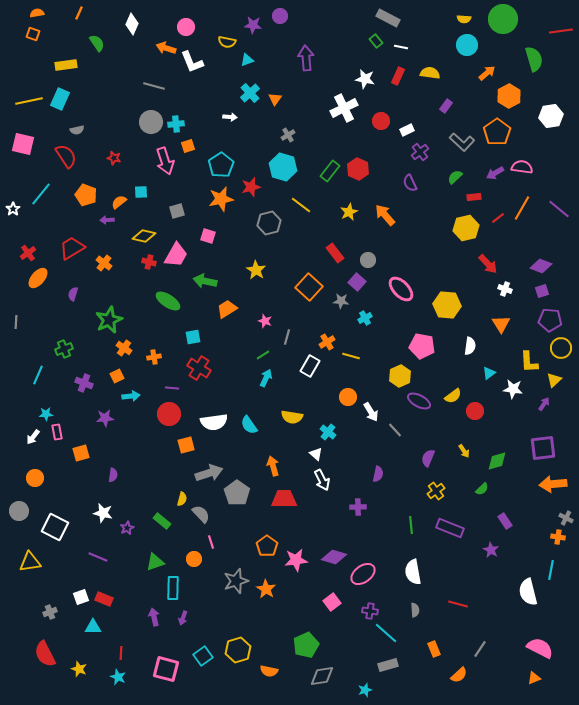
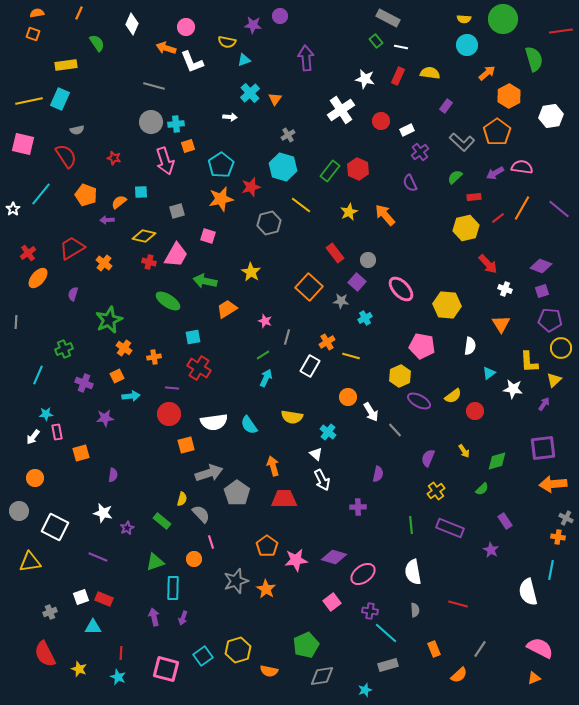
cyan triangle at (247, 60): moved 3 px left
white cross at (344, 108): moved 3 px left, 2 px down; rotated 8 degrees counterclockwise
yellow star at (256, 270): moved 5 px left, 2 px down
